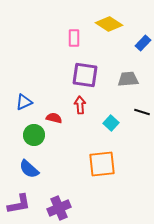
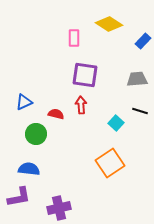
blue rectangle: moved 2 px up
gray trapezoid: moved 9 px right
red arrow: moved 1 px right
black line: moved 2 px left, 1 px up
red semicircle: moved 2 px right, 4 px up
cyan square: moved 5 px right
green circle: moved 2 px right, 1 px up
orange square: moved 8 px right, 1 px up; rotated 28 degrees counterclockwise
blue semicircle: rotated 145 degrees clockwise
purple L-shape: moved 7 px up
purple cross: rotated 10 degrees clockwise
